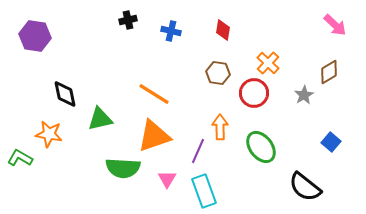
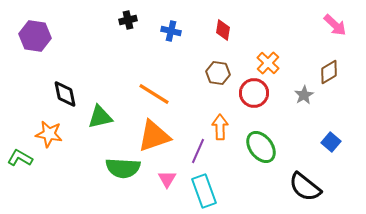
green triangle: moved 2 px up
